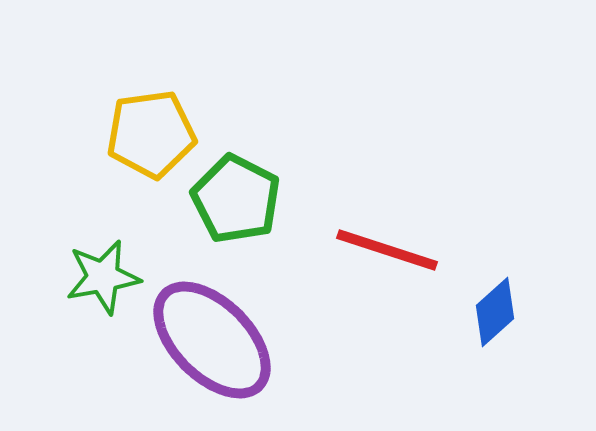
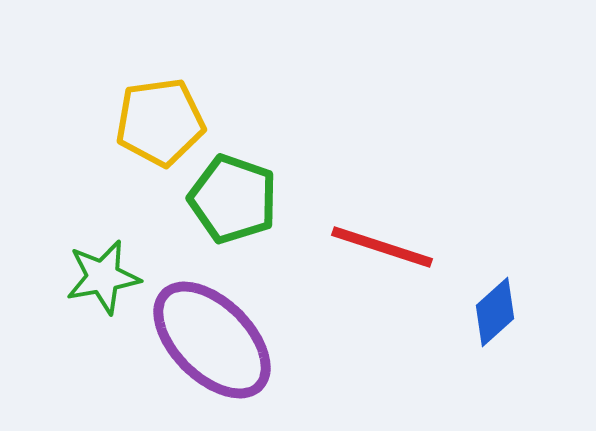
yellow pentagon: moved 9 px right, 12 px up
green pentagon: moved 3 px left; rotated 8 degrees counterclockwise
red line: moved 5 px left, 3 px up
